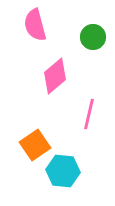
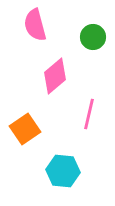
orange square: moved 10 px left, 16 px up
